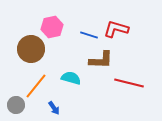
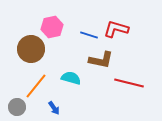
brown L-shape: rotated 10 degrees clockwise
gray circle: moved 1 px right, 2 px down
